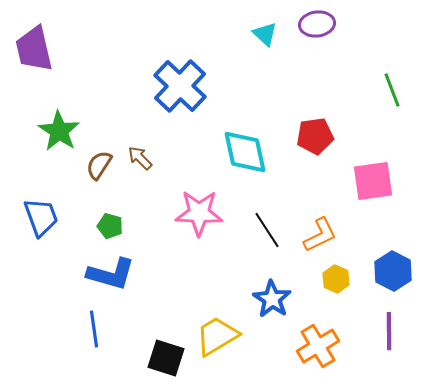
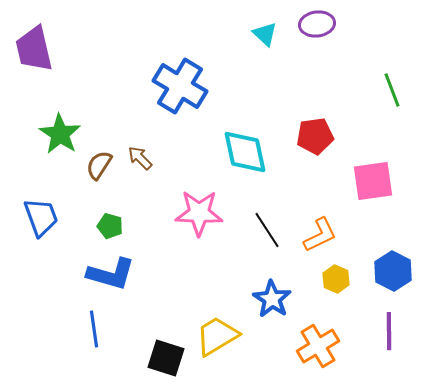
blue cross: rotated 12 degrees counterclockwise
green star: moved 1 px right, 3 px down
